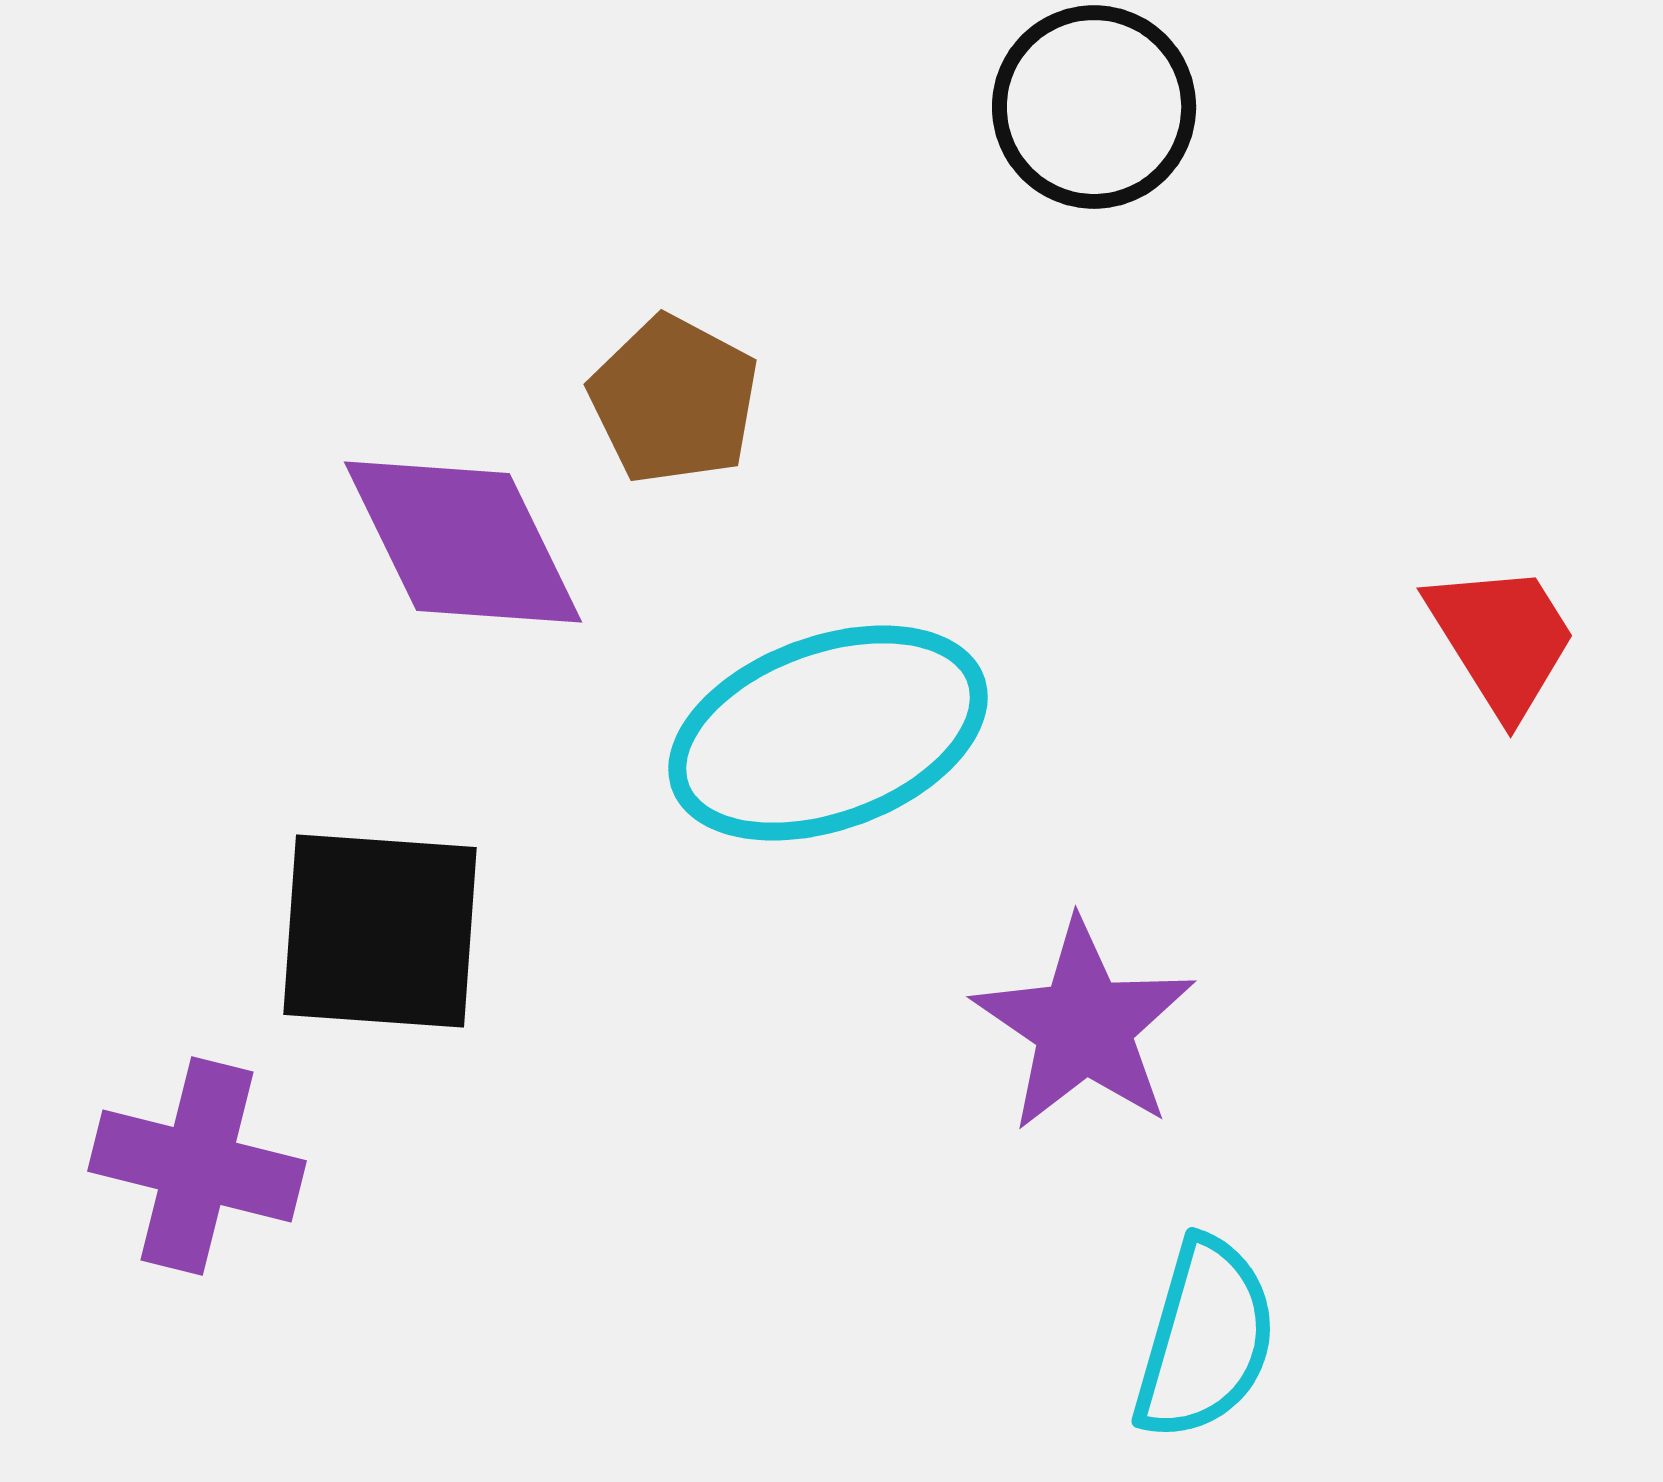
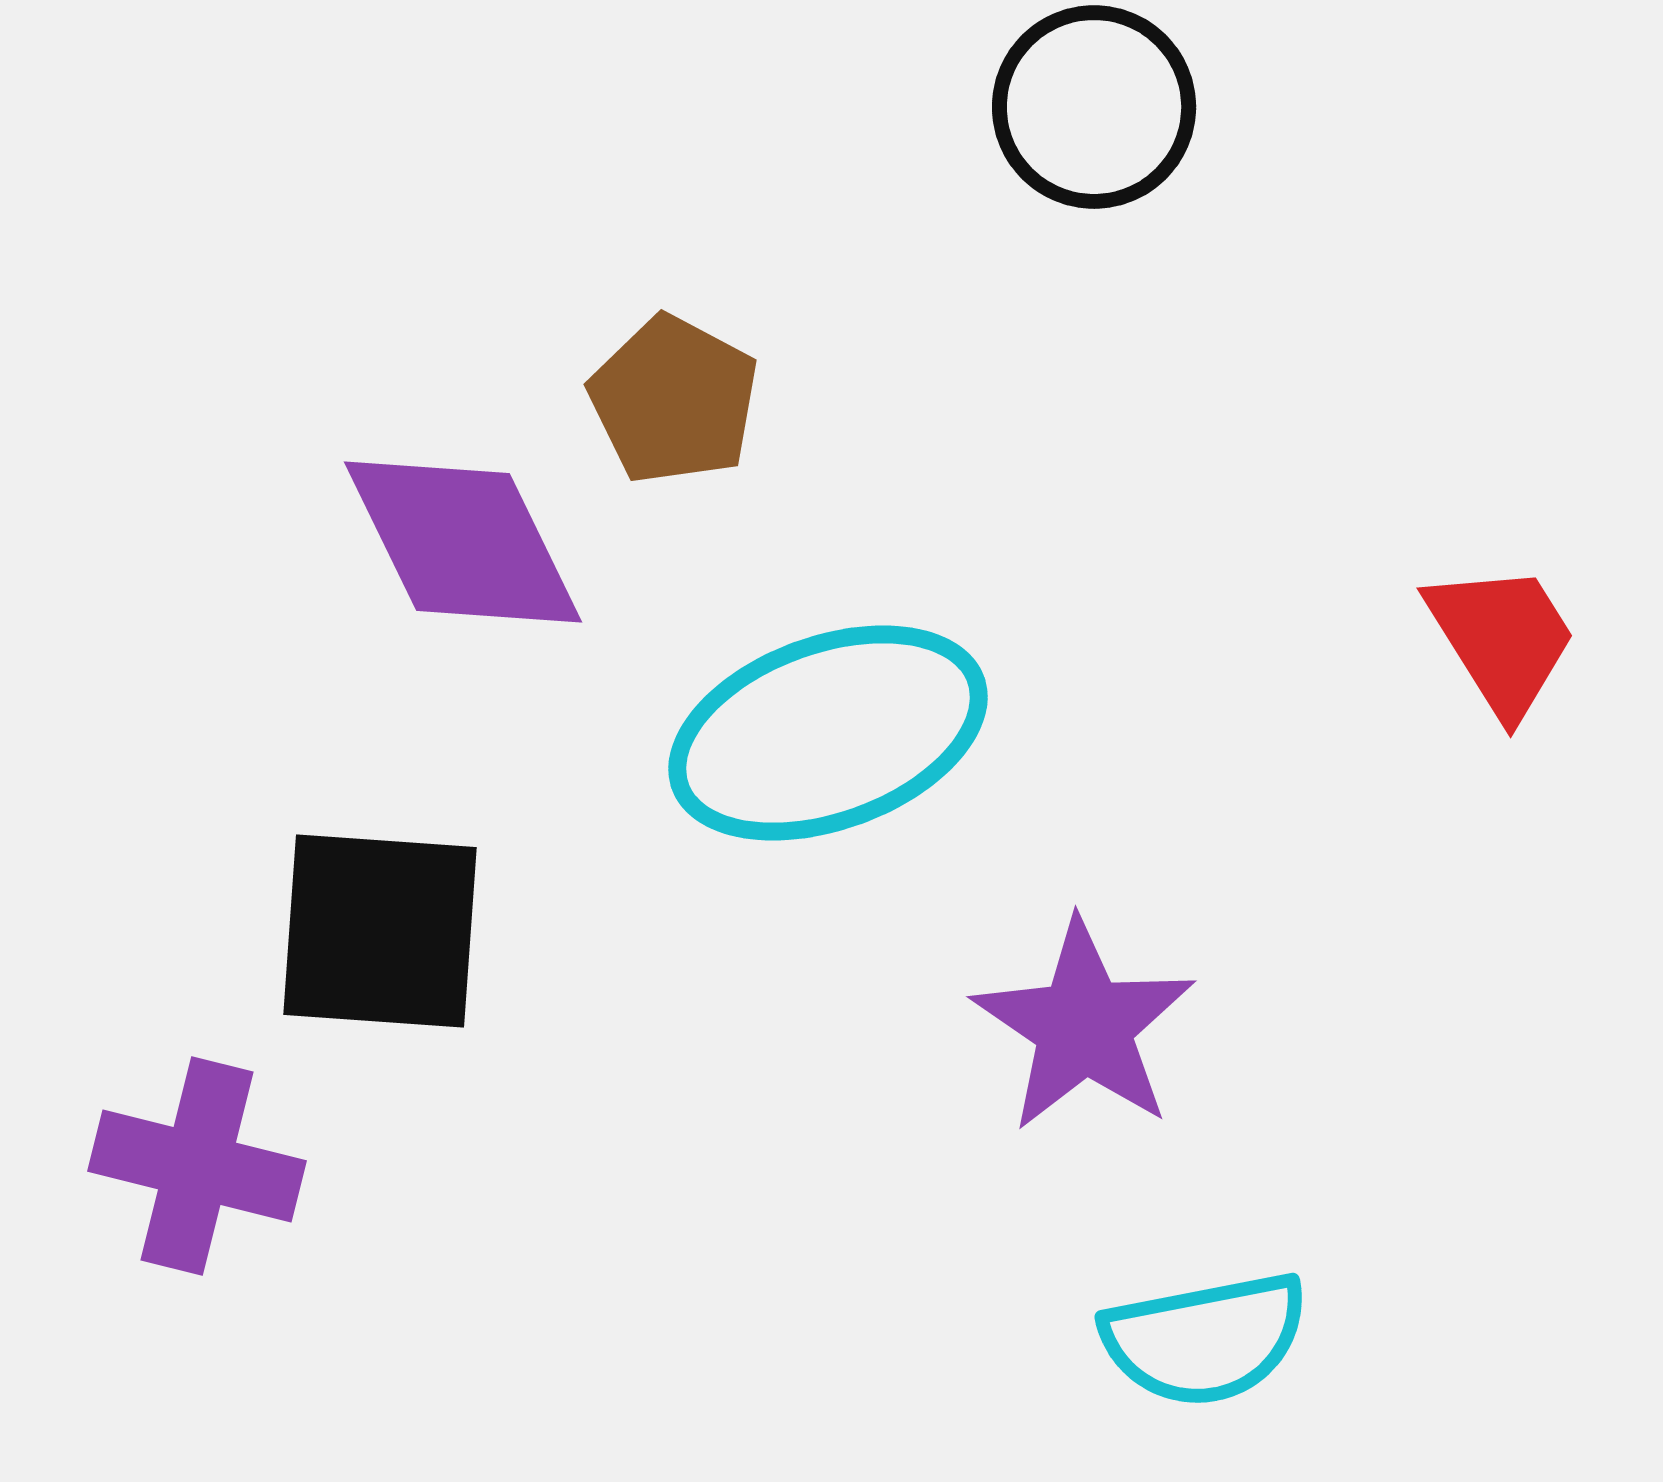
cyan semicircle: rotated 63 degrees clockwise
